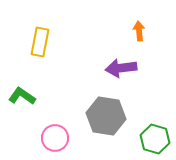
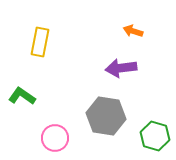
orange arrow: moved 6 px left; rotated 66 degrees counterclockwise
green hexagon: moved 3 px up
